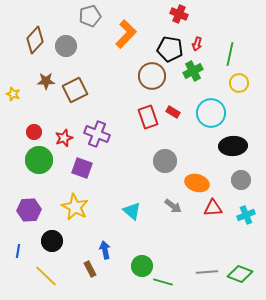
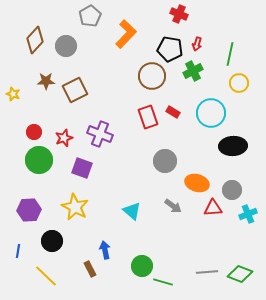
gray pentagon at (90, 16): rotated 15 degrees counterclockwise
purple cross at (97, 134): moved 3 px right
gray circle at (241, 180): moved 9 px left, 10 px down
cyan cross at (246, 215): moved 2 px right, 1 px up
